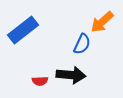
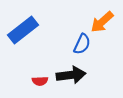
black arrow: rotated 12 degrees counterclockwise
